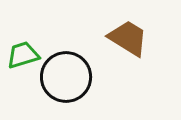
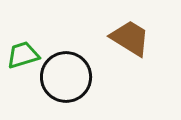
brown trapezoid: moved 2 px right
